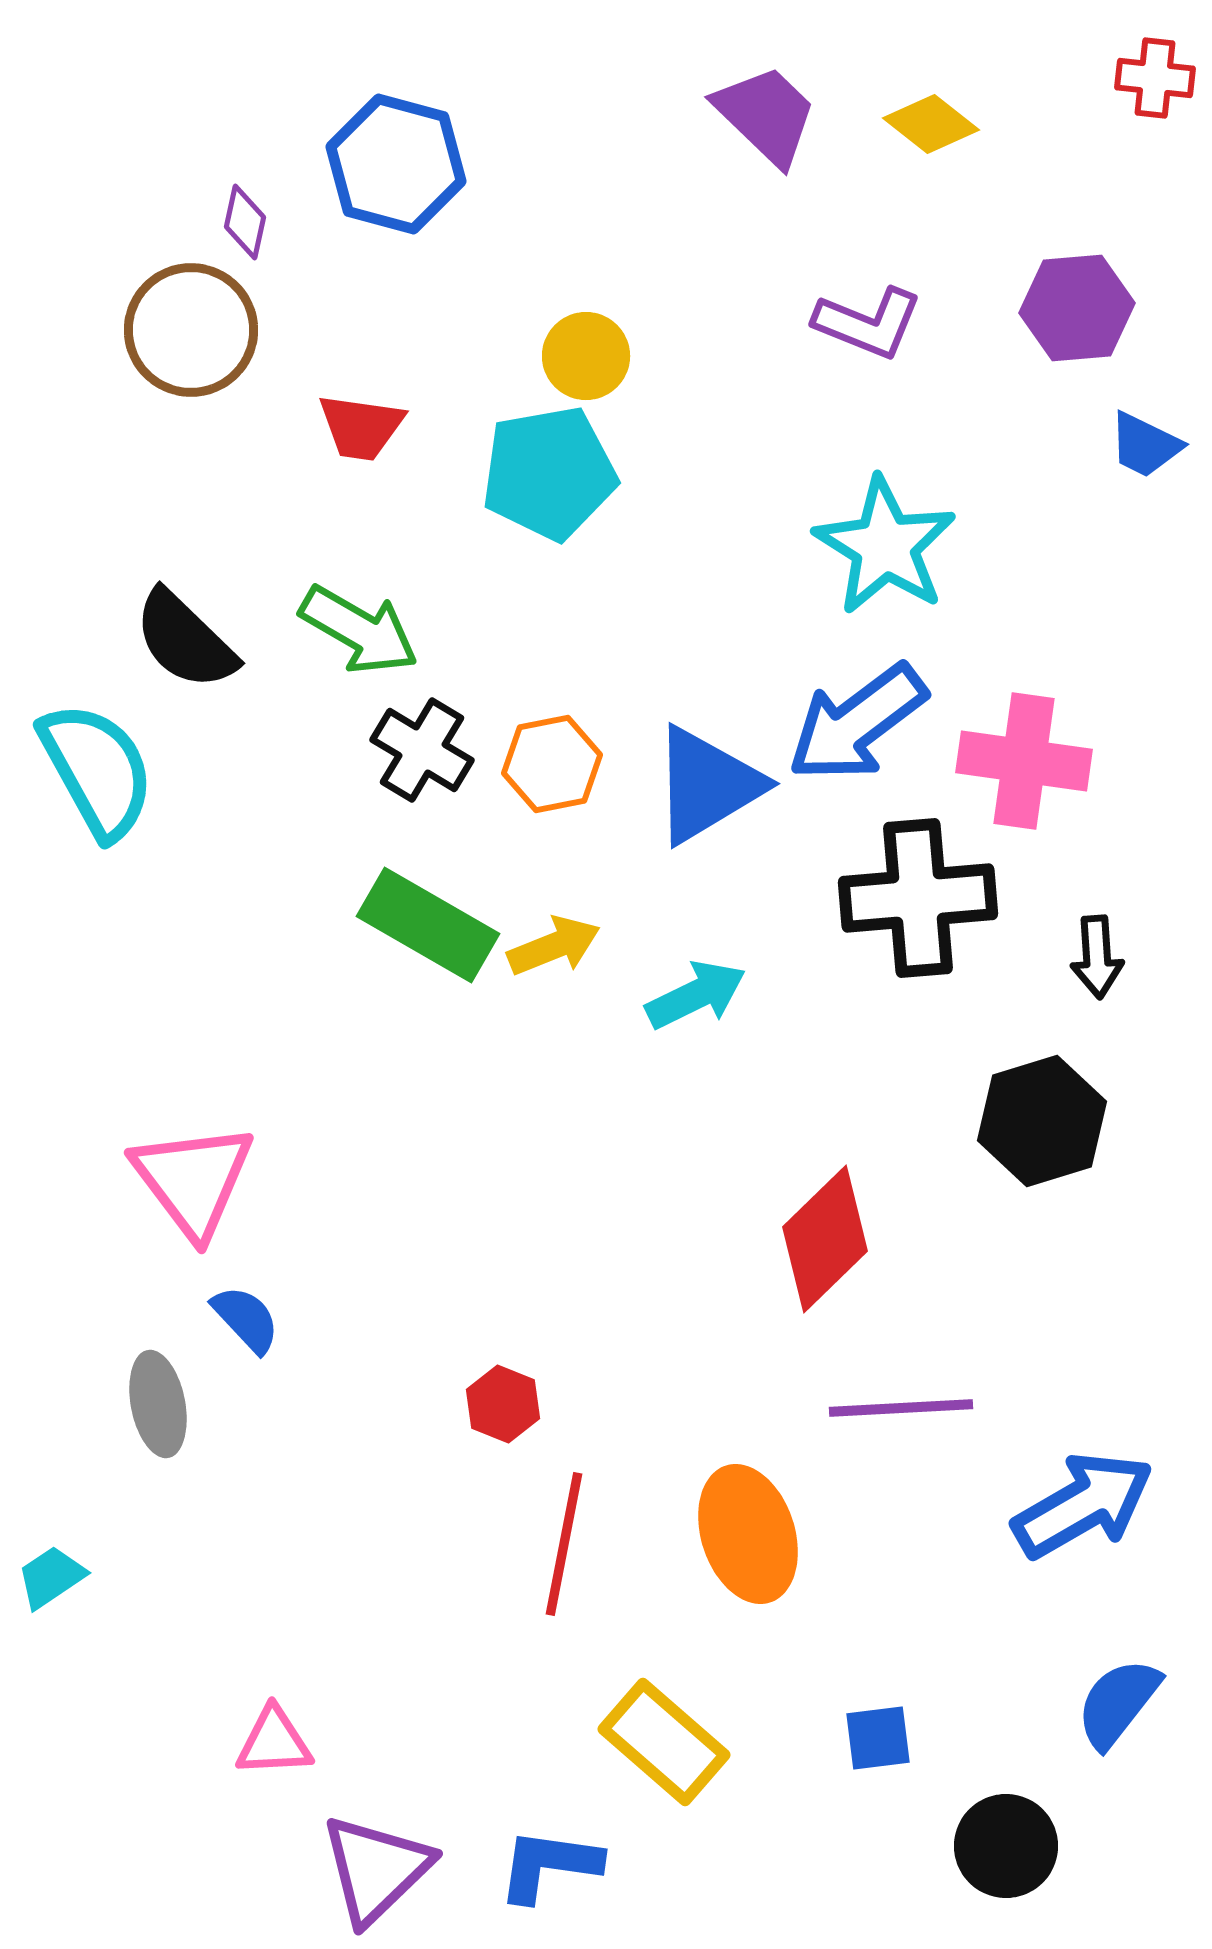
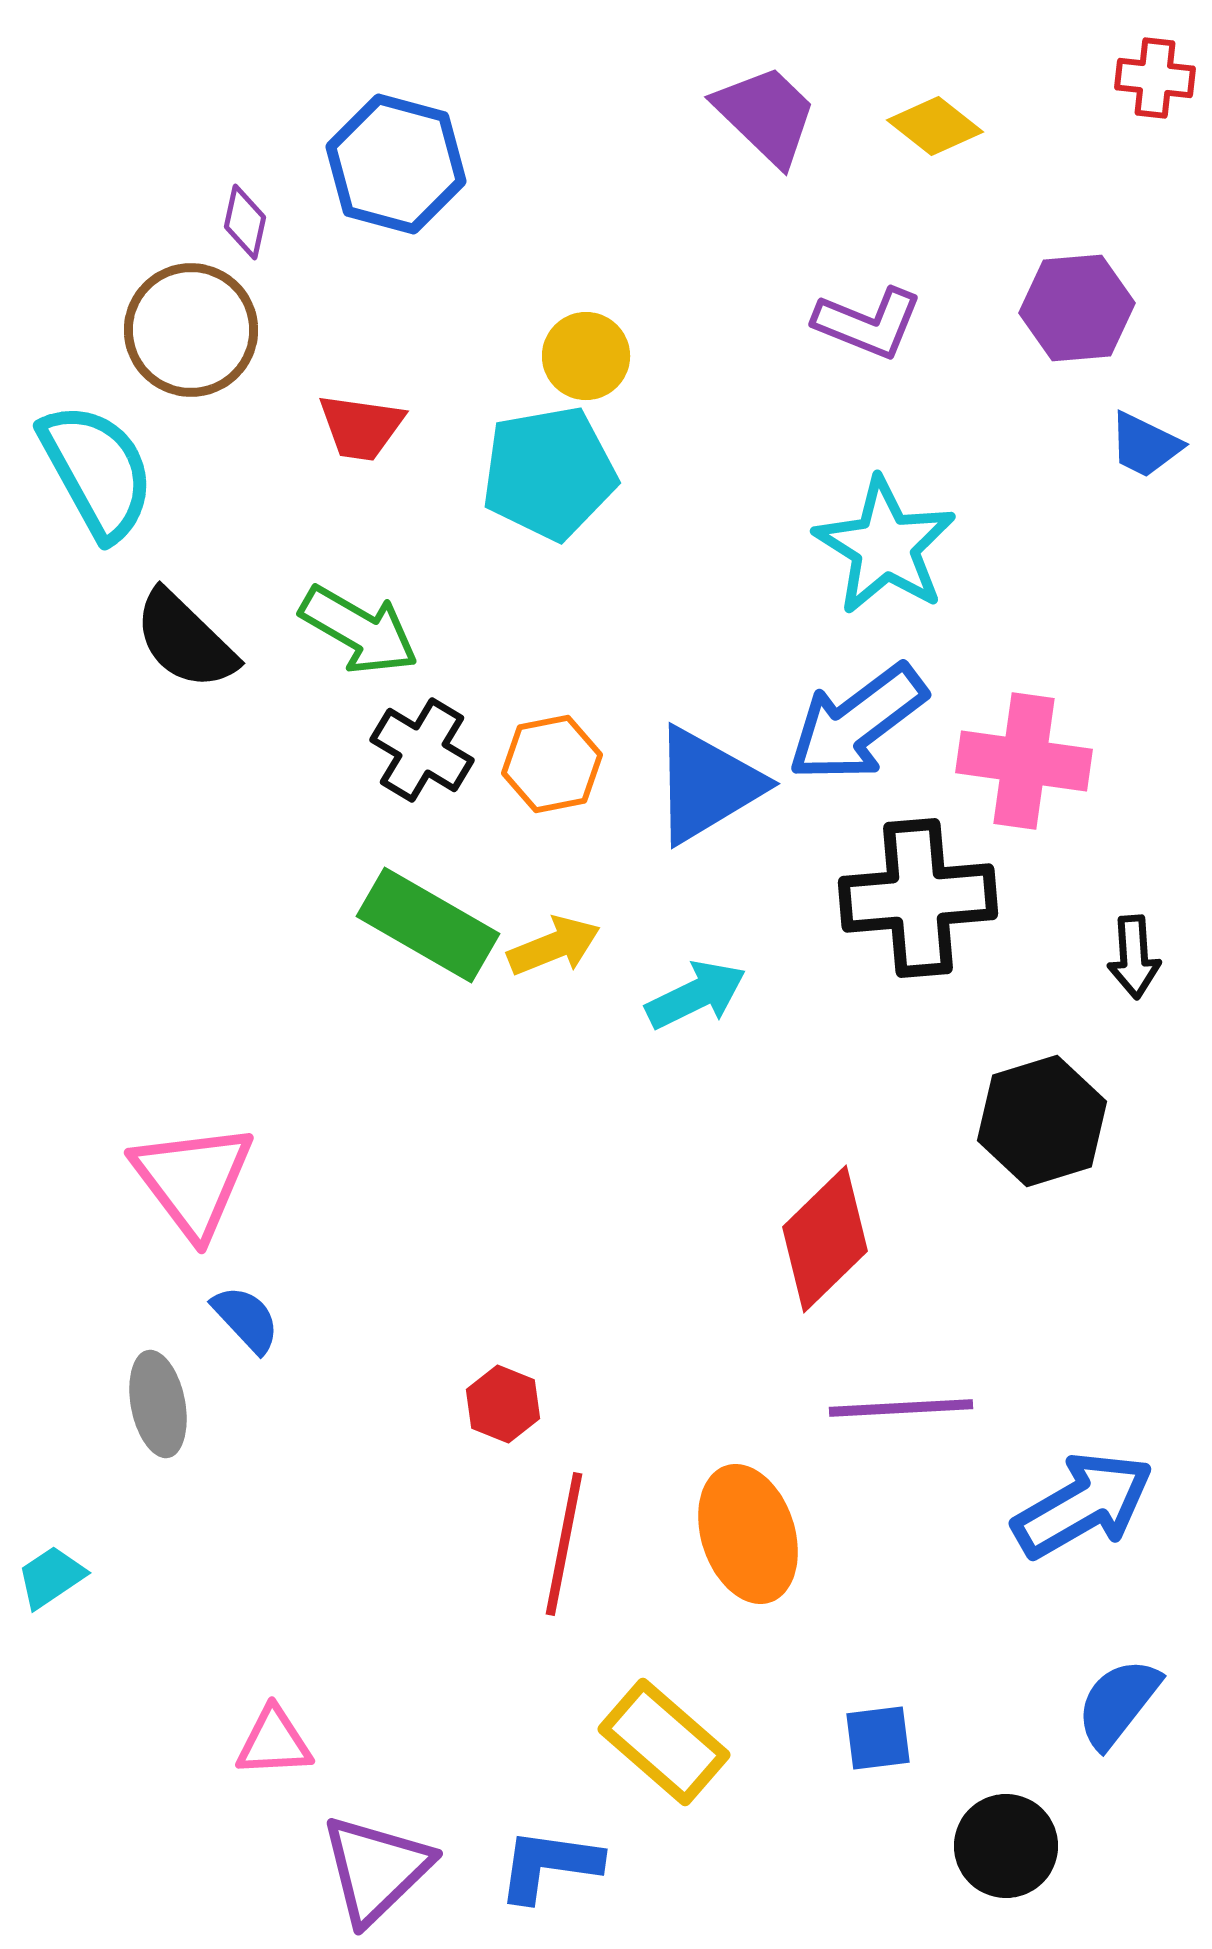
yellow diamond at (931, 124): moved 4 px right, 2 px down
cyan semicircle at (97, 770): moved 299 px up
black arrow at (1097, 957): moved 37 px right
